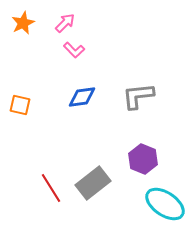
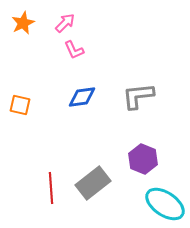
pink L-shape: rotated 20 degrees clockwise
red line: rotated 28 degrees clockwise
